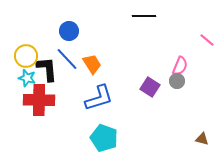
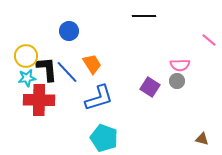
pink line: moved 2 px right
blue line: moved 13 px down
pink semicircle: moved 1 px up; rotated 66 degrees clockwise
cyan star: rotated 24 degrees counterclockwise
